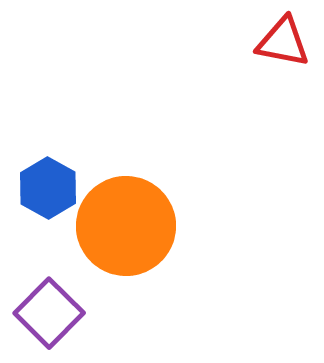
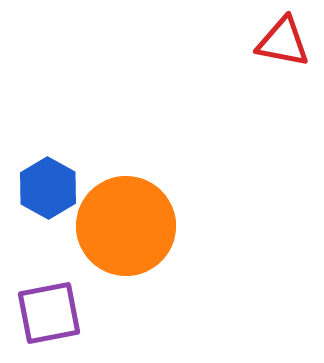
purple square: rotated 34 degrees clockwise
